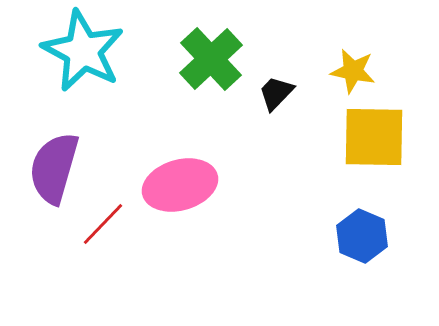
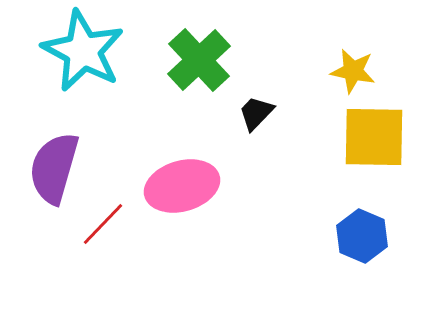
green cross: moved 12 px left, 1 px down
black trapezoid: moved 20 px left, 20 px down
pink ellipse: moved 2 px right, 1 px down
